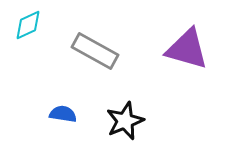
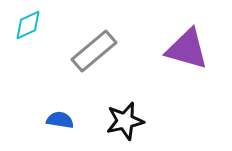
gray rectangle: moved 1 px left; rotated 69 degrees counterclockwise
blue semicircle: moved 3 px left, 6 px down
black star: rotated 9 degrees clockwise
